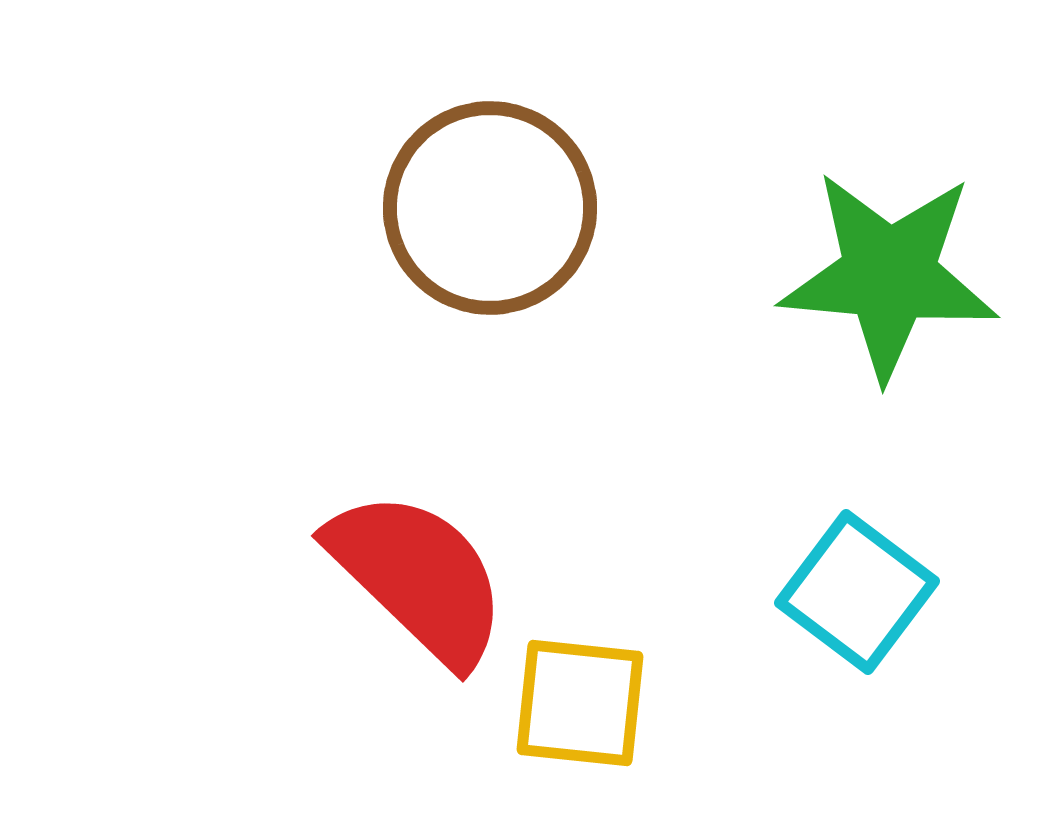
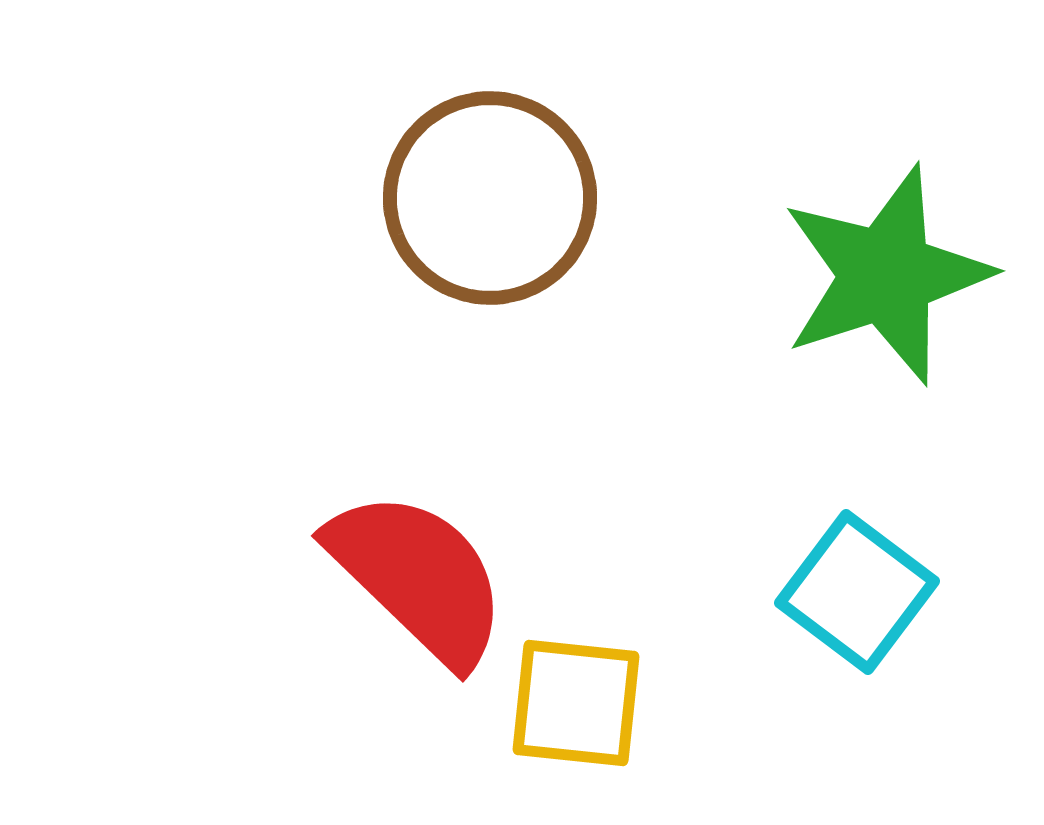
brown circle: moved 10 px up
green star: moved 3 px left; rotated 23 degrees counterclockwise
yellow square: moved 4 px left
